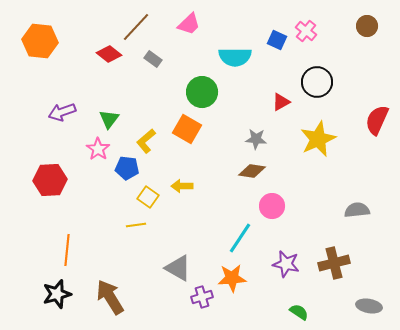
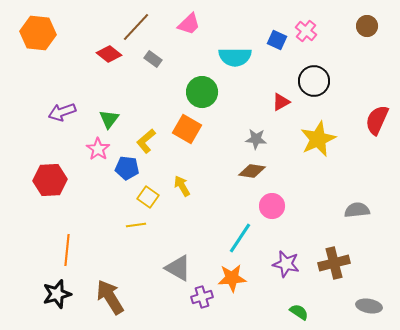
orange hexagon: moved 2 px left, 8 px up
black circle: moved 3 px left, 1 px up
yellow arrow: rotated 60 degrees clockwise
